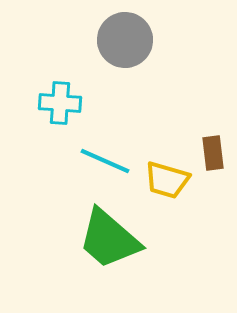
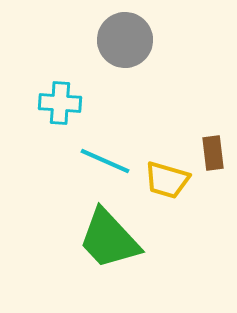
green trapezoid: rotated 6 degrees clockwise
